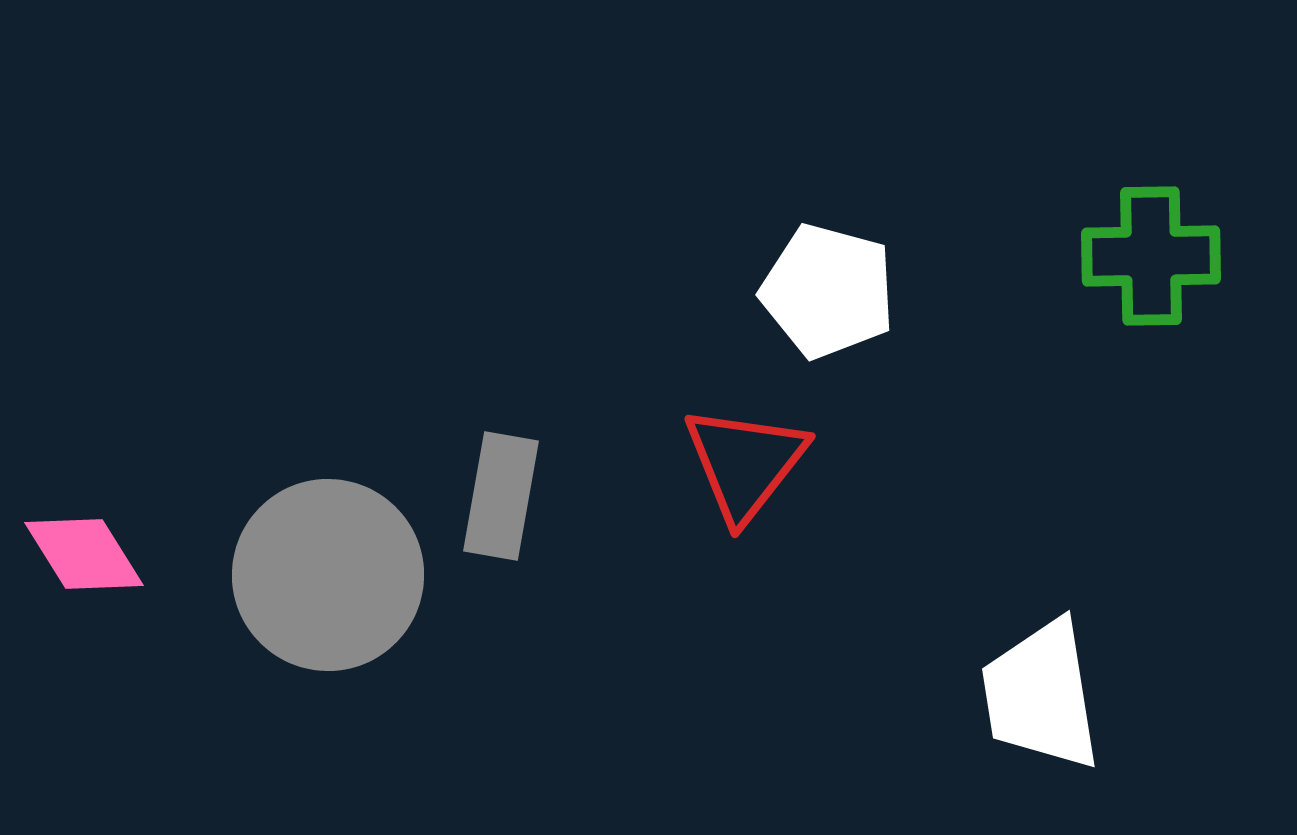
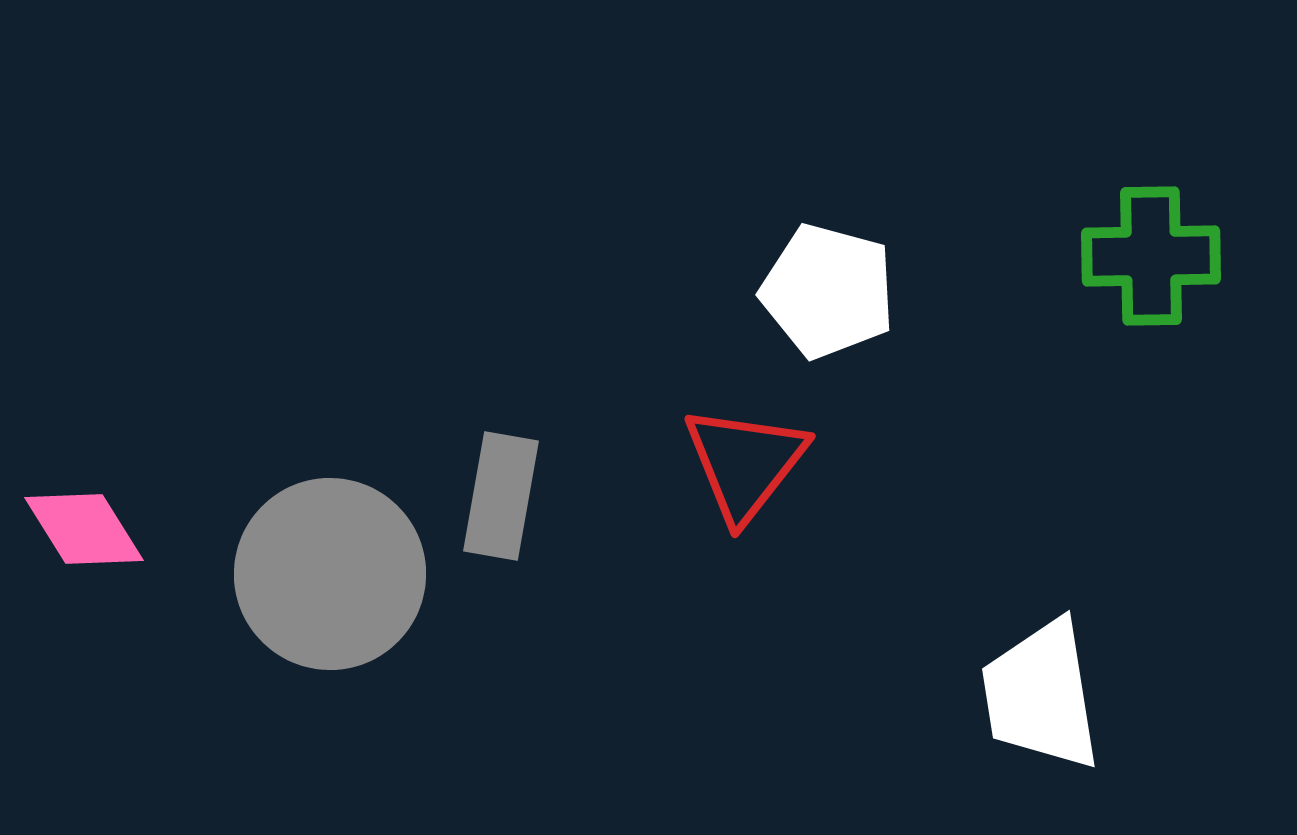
pink diamond: moved 25 px up
gray circle: moved 2 px right, 1 px up
